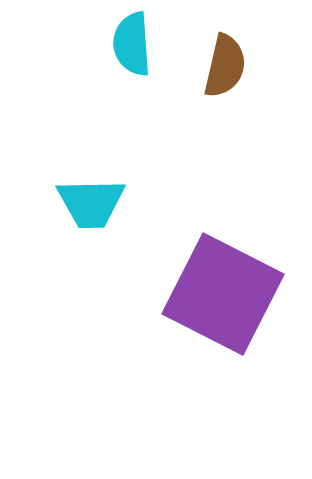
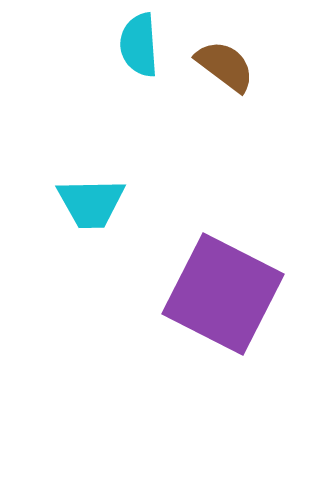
cyan semicircle: moved 7 px right, 1 px down
brown semicircle: rotated 66 degrees counterclockwise
